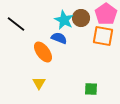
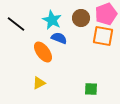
pink pentagon: rotated 15 degrees clockwise
cyan star: moved 12 px left
yellow triangle: rotated 32 degrees clockwise
